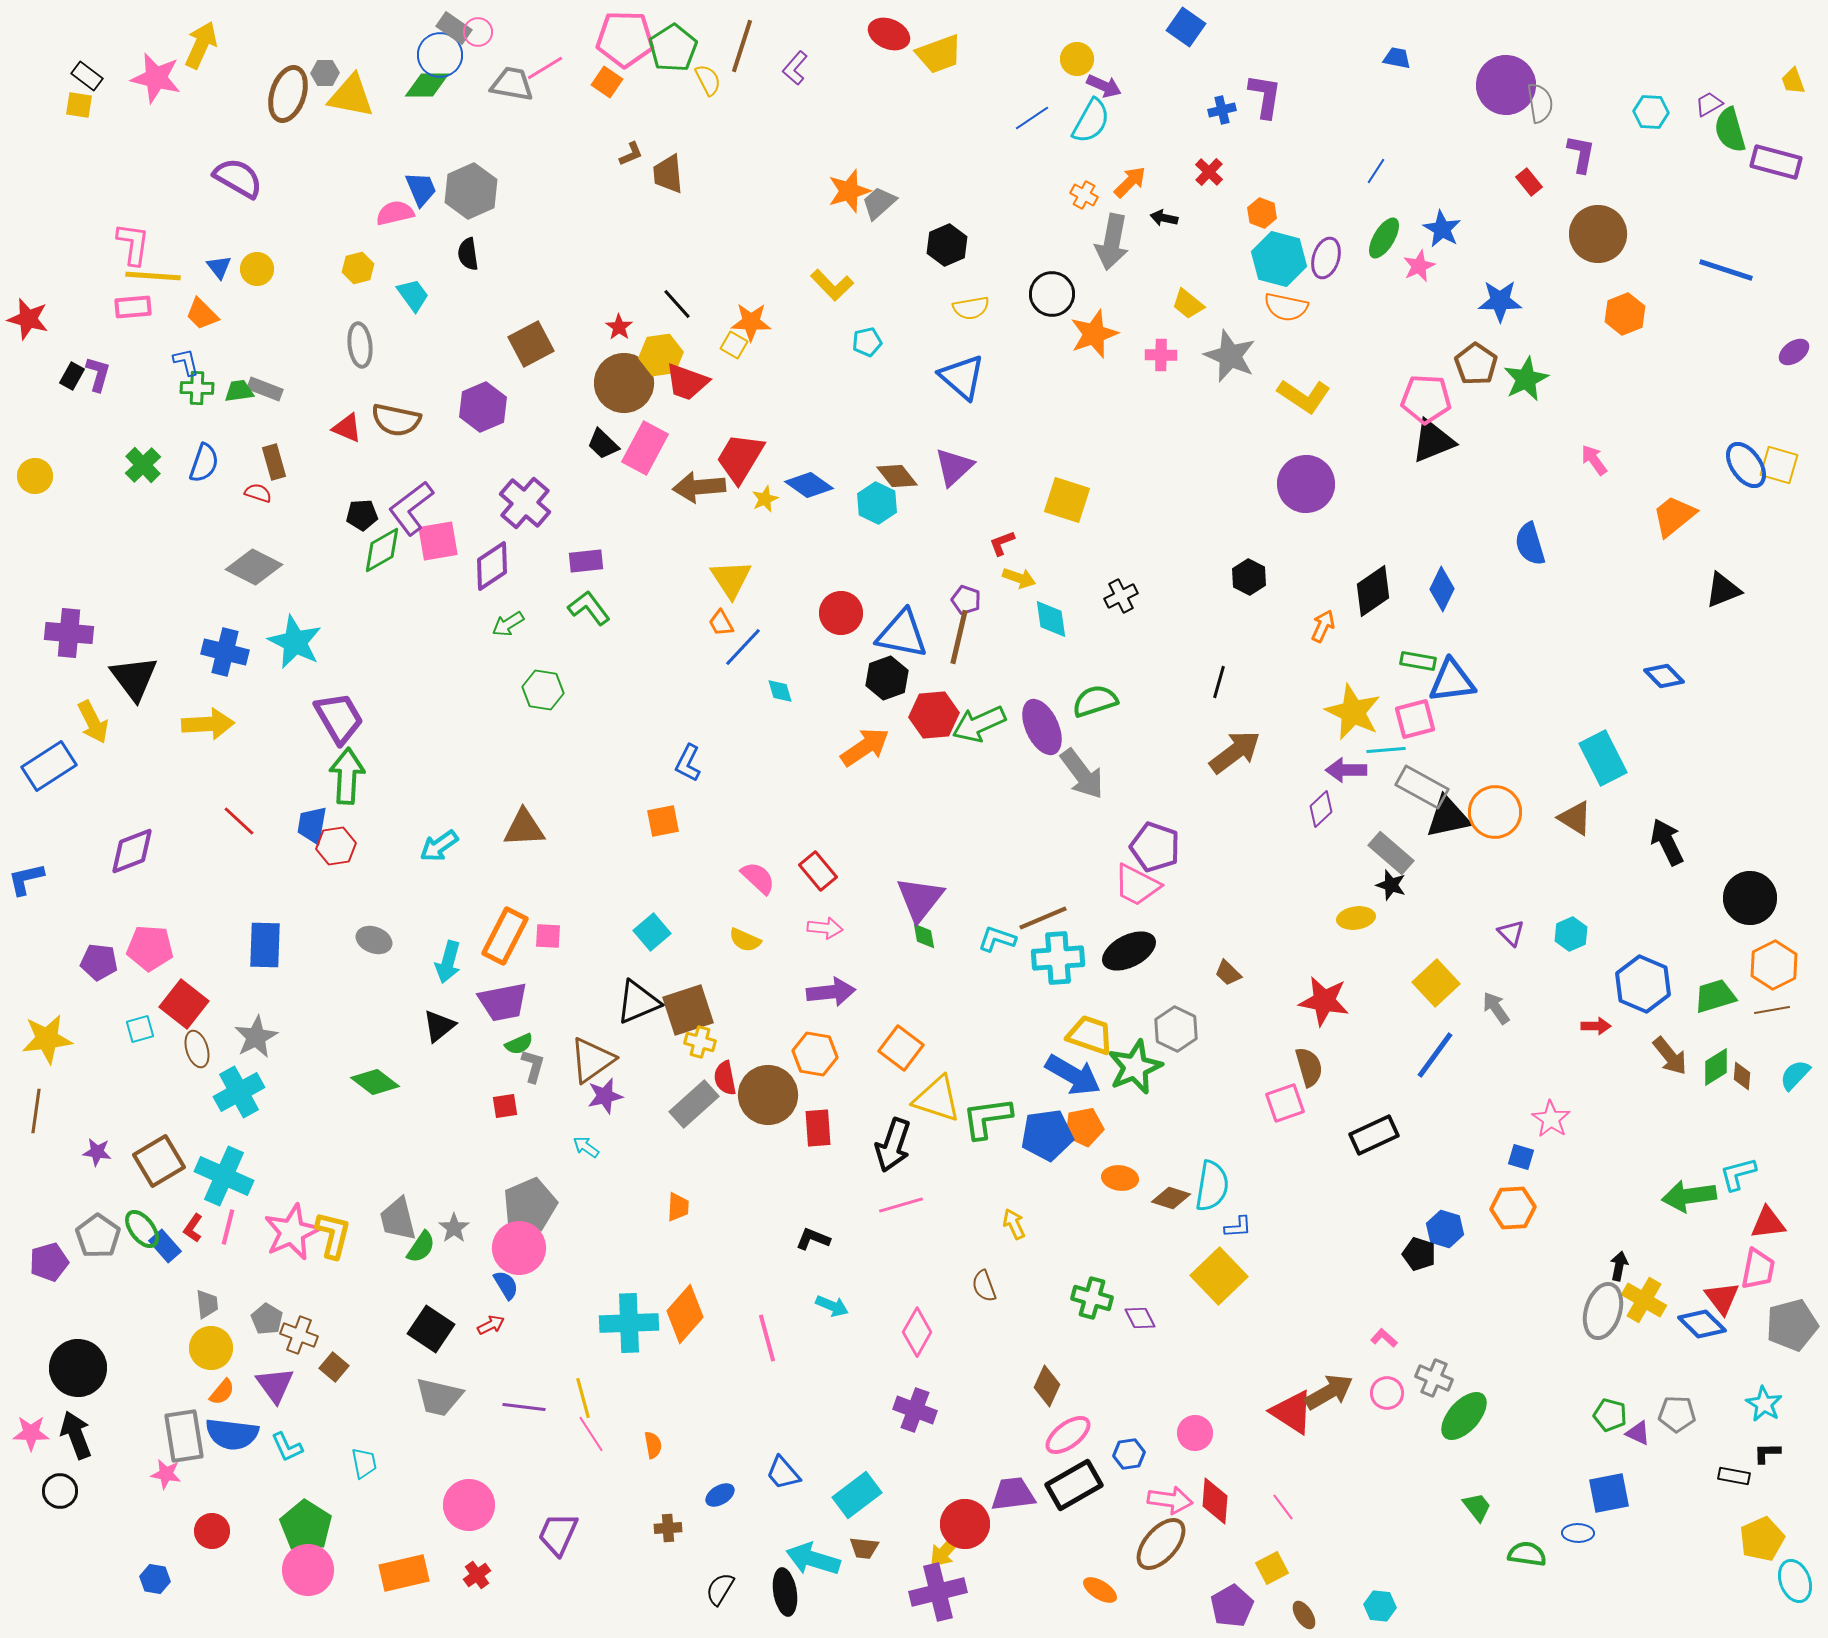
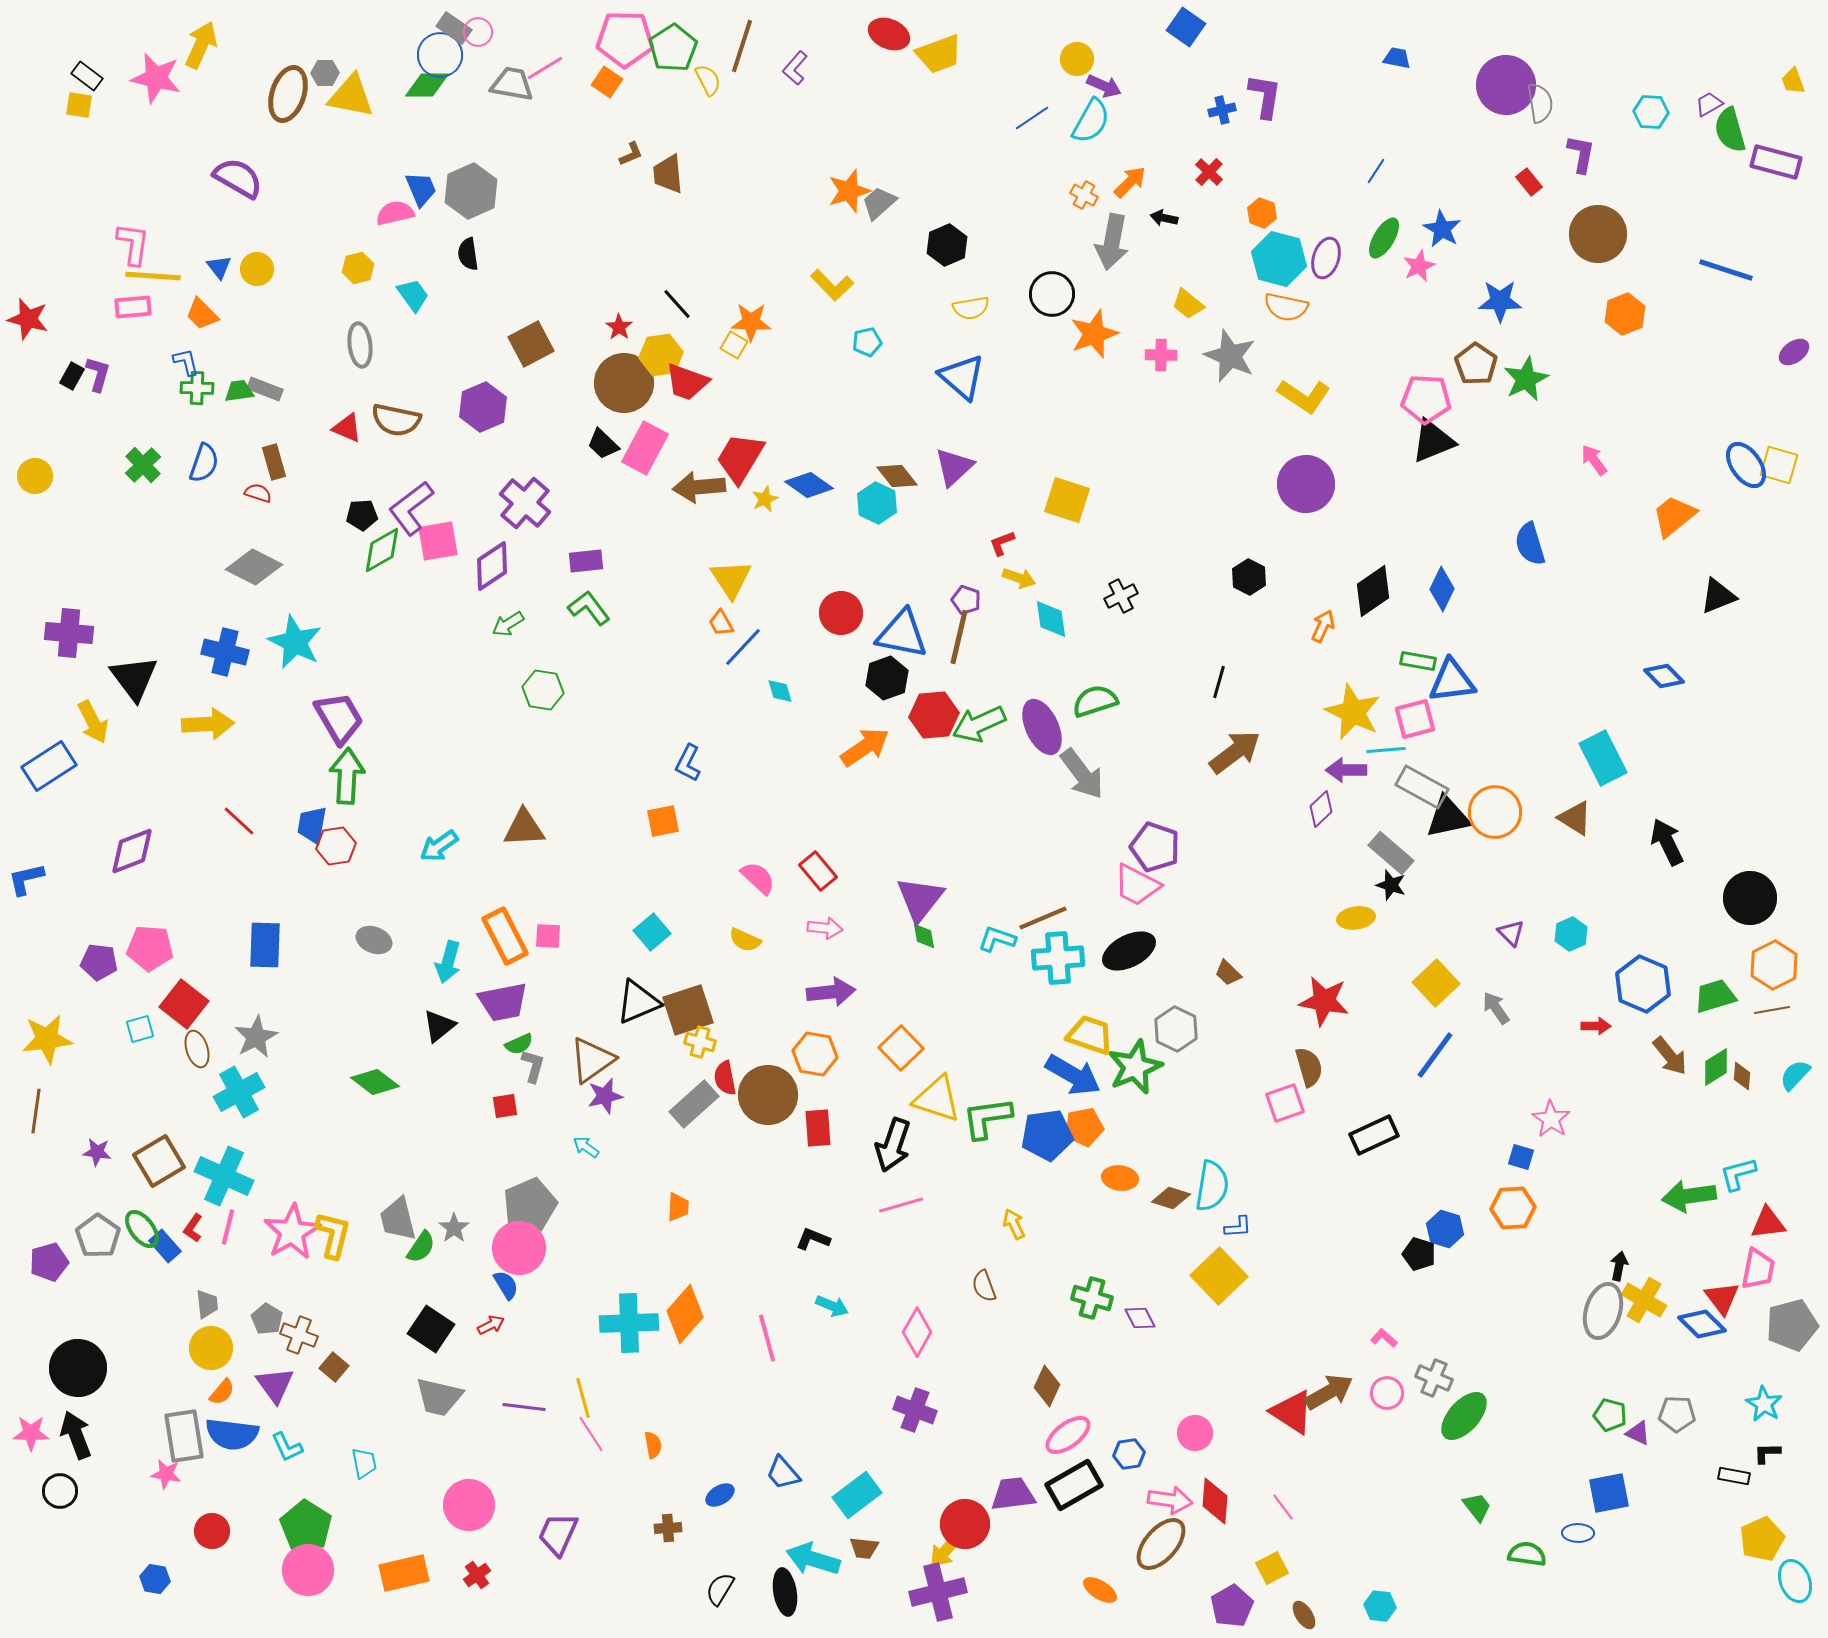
black triangle at (1723, 590): moved 5 px left, 6 px down
orange rectangle at (505, 936): rotated 54 degrees counterclockwise
orange square at (901, 1048): rotated 9 degrees clockwise
pink star at (292, 1232): rotated 6 degrees counterclockwise
